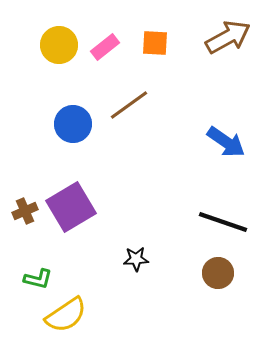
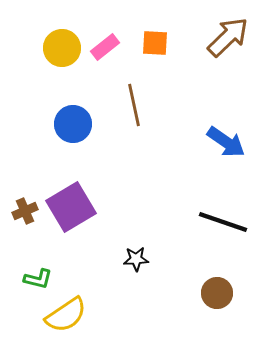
brown arrow: rotated 15 degrees counterclockwise
yellow circle: moved 3 px right, 3 px down
brown line: moved 5 px right; rotated 66 degrees counterclockwise
brown circle: moved 1 px left, 20 px down
